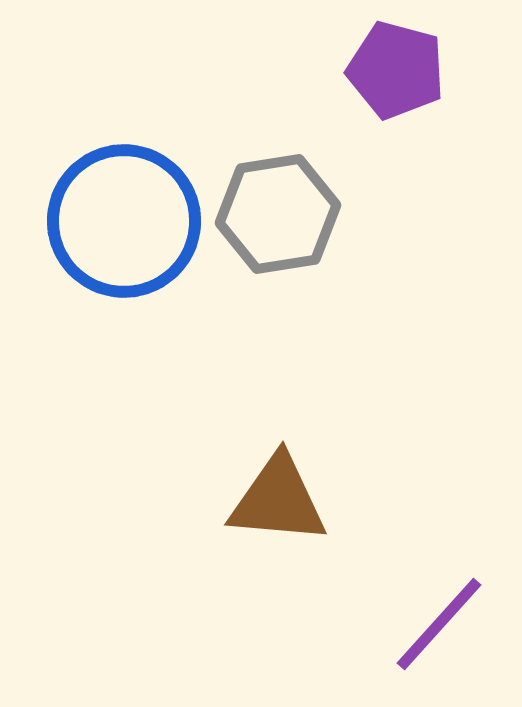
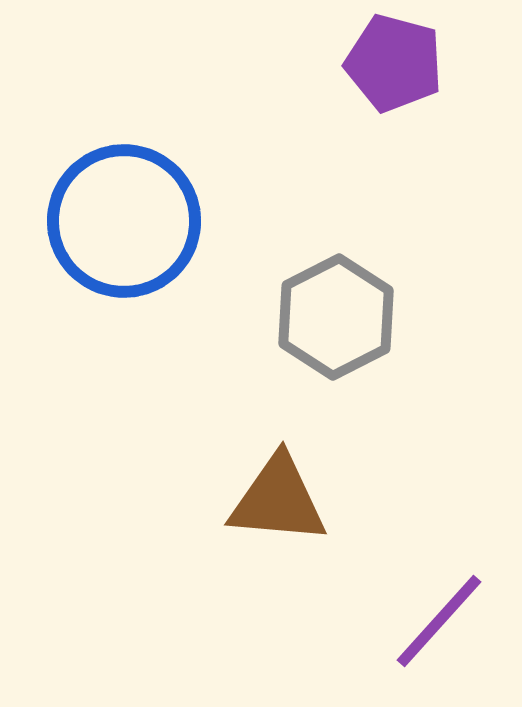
purple pentagon: moved 2 px left, 7 px up
gray hexagon: moved 58 px right, 103 px down; rotated 18 degrees counterclockwise
purple line: moved 3 px up
